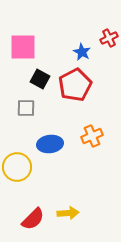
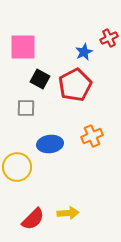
blue star: moved 2 px right; rotated 18 degrees clockwise
